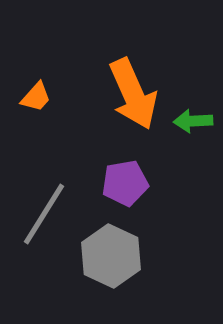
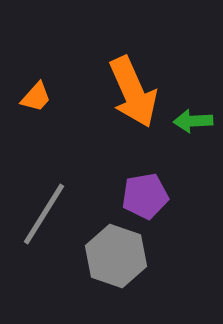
orange arrow: moved 2 px up
purple pentagon: moved 20 px right, 13 px down
gray hexagon: moved 5 px right; rotated 6 degrees counterclockwise
